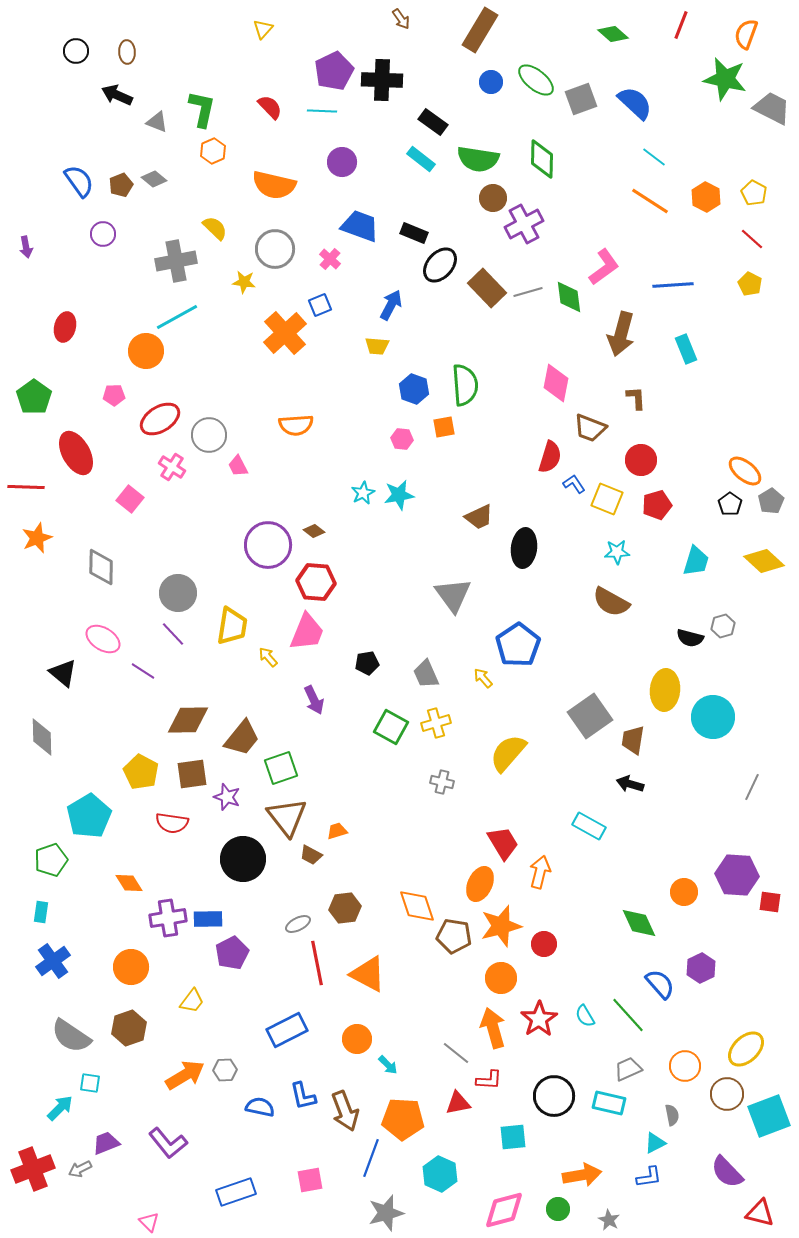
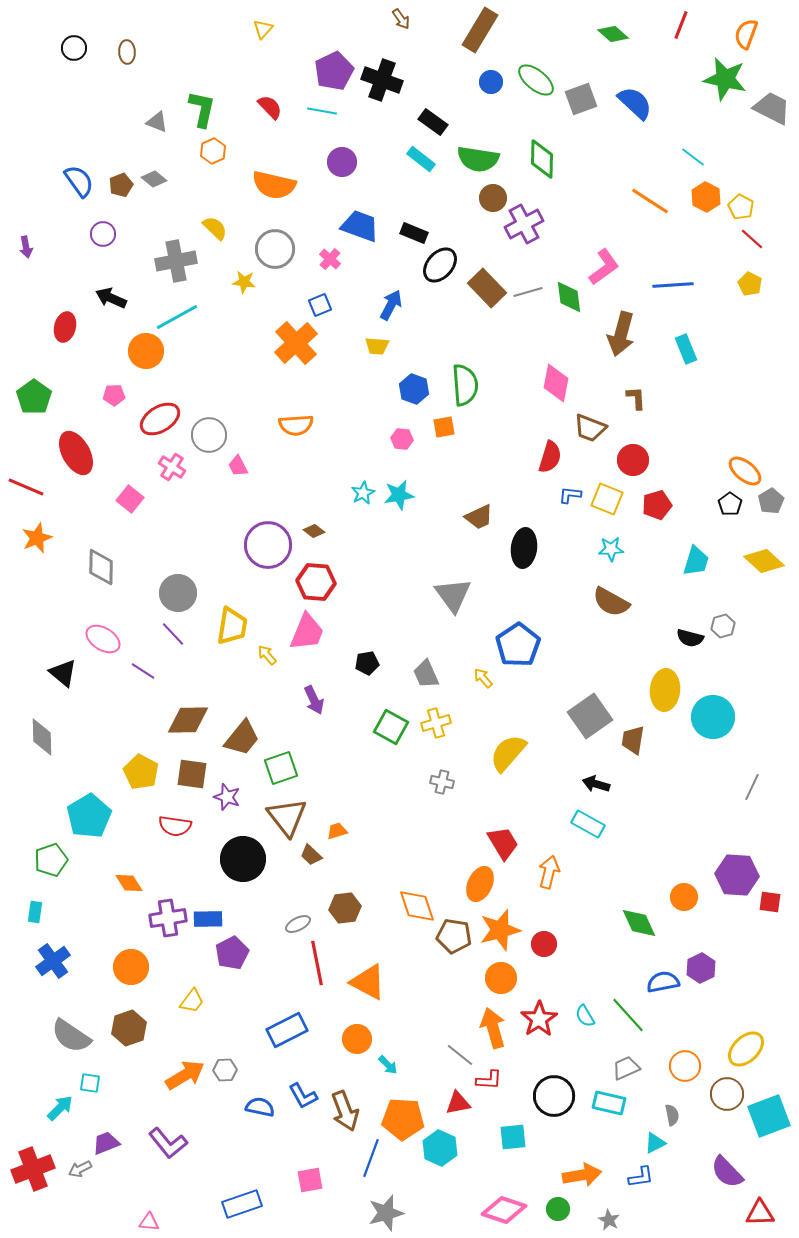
black circle at (76, 51): moved 2 px left, 3 px up
black cross at (382, 80): rotated 18 degrees clockwise
black arrow at (117, 95): moved 6 px left, 203 px down
cyan line at (322, 111): rotated 8 degrees clockwise
cyan line at (654, 157): moved 39 px right
yellow pentagon at (754, 193): moved 13 px left, 14 px down
orange cross at (285, 333): moved 11 px right, 10 px down
red circle at (641, 460): moved 8 px left
blue L-shape at (574, 484): moved 4 px left, 11 px down; rotated 50 degrees counterclockwise
red line at (26, 487): rotated 21 degrees clockwise
cyan star at (617, 552): moved 6 px left, 3 px up
yellow arrow at (268, 657): moved 1 px left, 2 px up
brown square at (192, 774): rotated 16 degrees clockwise
black arrow at (630, 784): moved 34 px left
red semicircle at (172, 823): moved 3 px right, 3 px down
cyan rectangle at (589, 826): moved 1 px left, 2 px up
brown trapezoid at (311, 855): rotated 15 degrees clockwise
orange arrow at (540, 872): moved 9 px right
orange circle at (684, 892): moved 5 px down
cyan rectangle at (41, 912): moved 6 px left
orange star at (501, 926): moved 1 px left, 4 px down
orange triangle at (368, 974): moved 8 px down
blue semicircle at (660, 984): moved 3 px right, 2 px up; rotated 60 degrees counterclockwise
gray line at (456, 1053): moved 4 px right, 2 px down
gray trapezoid at (628, 1069): moved 2 px left, 1 px up
blue L-shape at (303, 1096): rotated 16 degrees counterclockwise
cyan hexagon at (440, 1174): moved 26 px up
blue L-shape at (649, 1177): moved 8 px left
blue rectangle at (236, 1192): moved 6 px right, 12 px down
pink diamond at (504, 1210): rotated 33 degrees clockwise
red triangle at (760, 1213): rotated 16 degrees counterclockwise
pink triangle at (149, 1222): rotated 40 degrees counterclockwise
